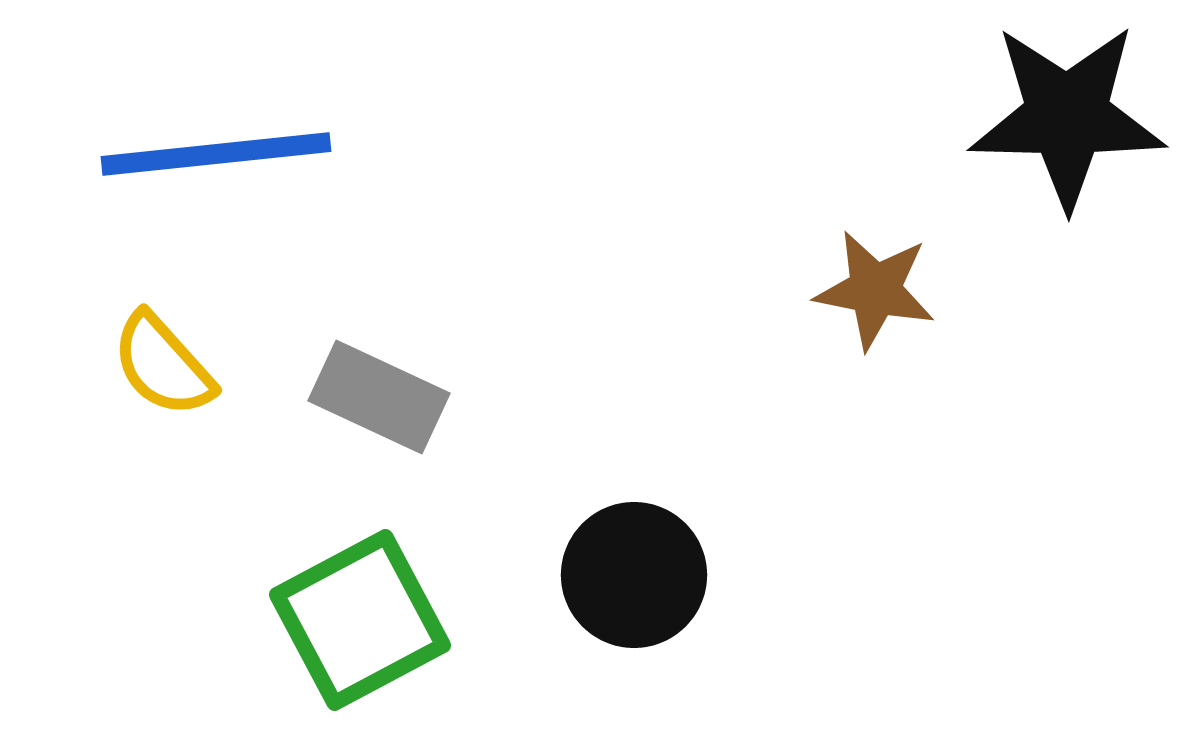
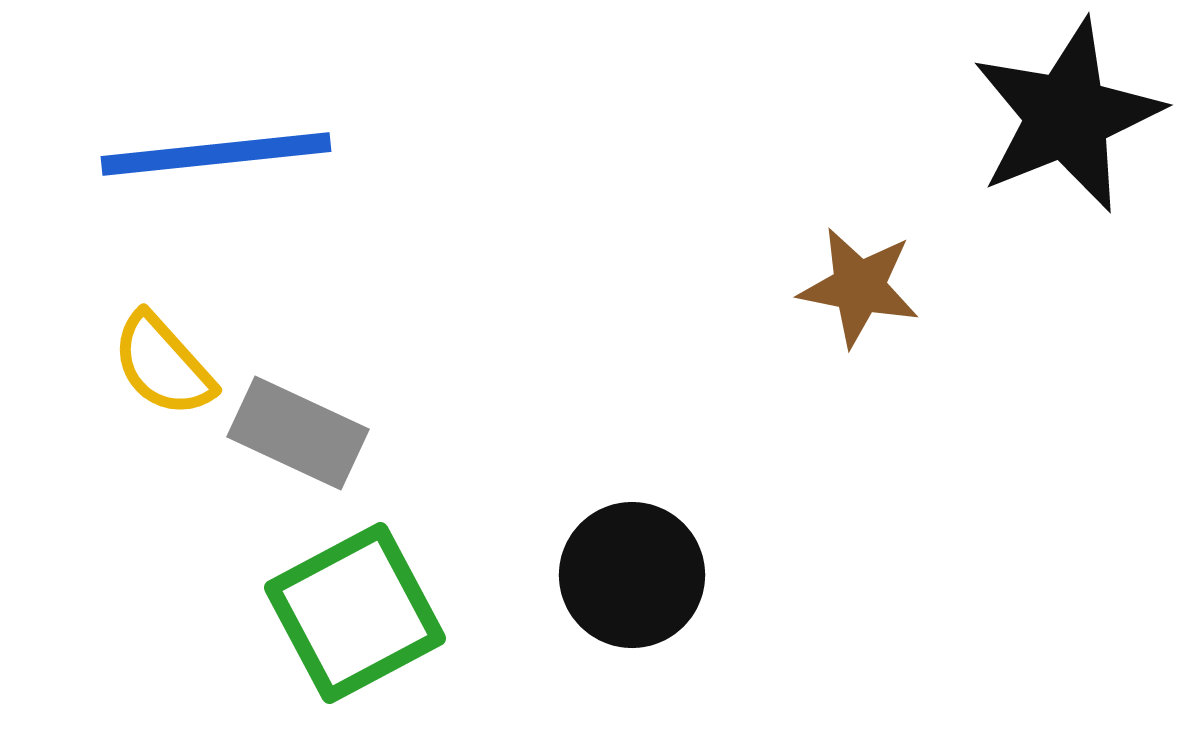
black star: rotated 23 degrees counterclockwise
brown star: moved 16 px left, 3 px up
gray rectangle: moved 81 px left, 36 px down
black circle: moved 2 px left
green square: moved 5 px left, 7 px up
